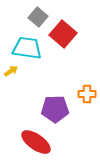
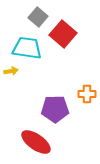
yellow arrow: rotated 24 degrees clockwise
